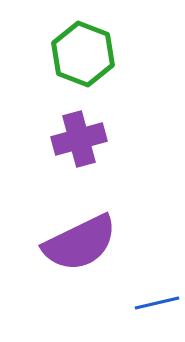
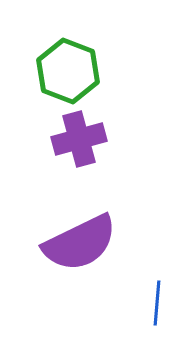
green hexagon: moved 15 px left, 17 px down
blue line: rotated 72 degrees counterclockwise
